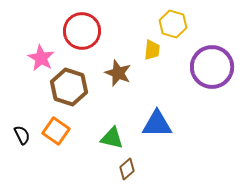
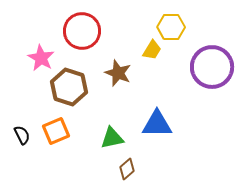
yellow hexagon: moved 2 px left, 3 px down; rotated 16 degrees counterclockwise
yellow trapezoid: rotated 25 degrees clockwise
orange square: rotated 32 degrees clockwise
green triangle: rotated 25 degrees counterclockwise
